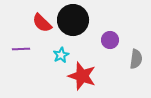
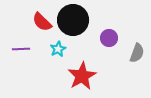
red semicircle: moved 1 px up
purple circle: moved 1 px left, 2 px up
cyan star: moved 3 px left, 6 px up
gray semicircle: moved 1 px right, 6 px up; rotated 12 degrees clockwise
red star: rotated 24 degrees clockwise
